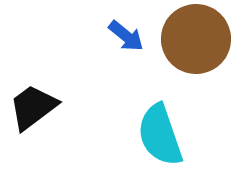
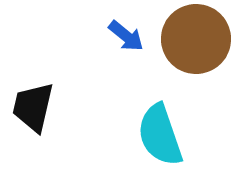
black trapezoid: rotated 40 degrees counterclockwise
